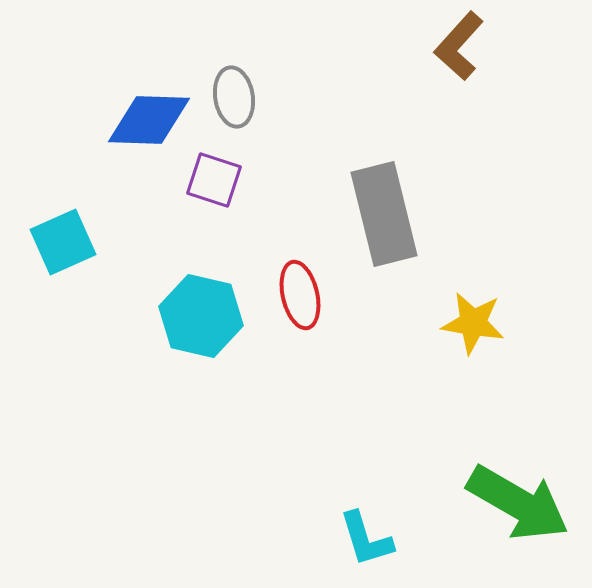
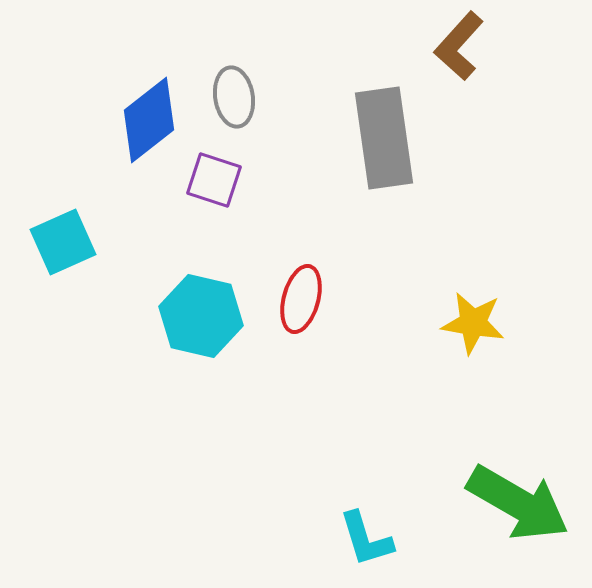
blue diamond: rotated 40 degrees counterclockwise
gray rectangle: moved 76 px up; rotated 6 degrees clockwise
red ellipse: moved 1 px right, 4 px down; rotated 28 degrees clockwise
